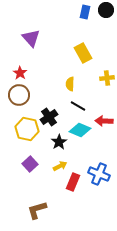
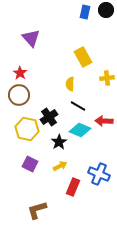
yellow rectangle: moved 4 px down
purple square: rotated 21 degrees counterclockwise
red rectangle: moved 5 px down
